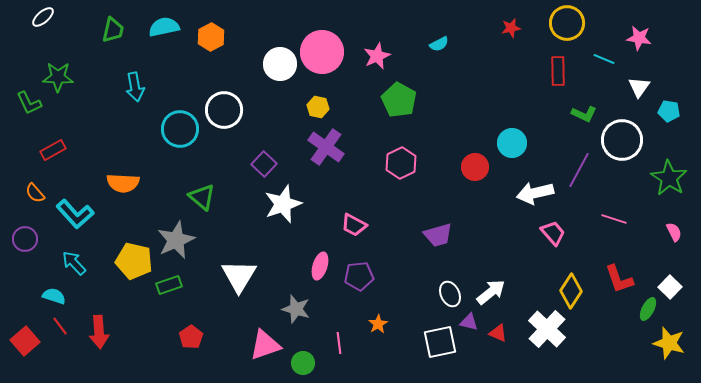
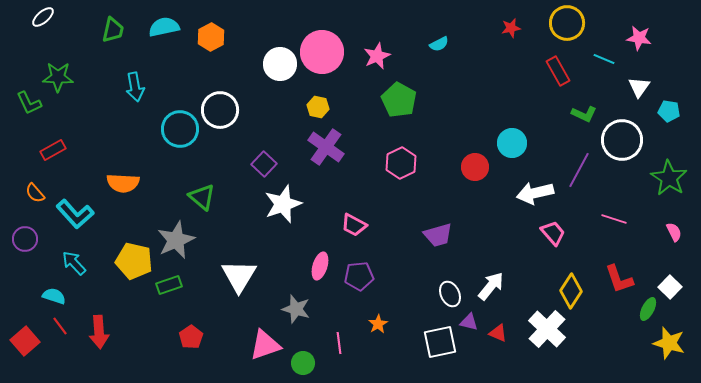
red rectangle at (558, 71): rotated 28 degrees counterclockwise
white circle at (224, 110): moved 4 px left
white arrow at (491, 292): moved 6 px up; rotated 12 degrees counterclockwise
